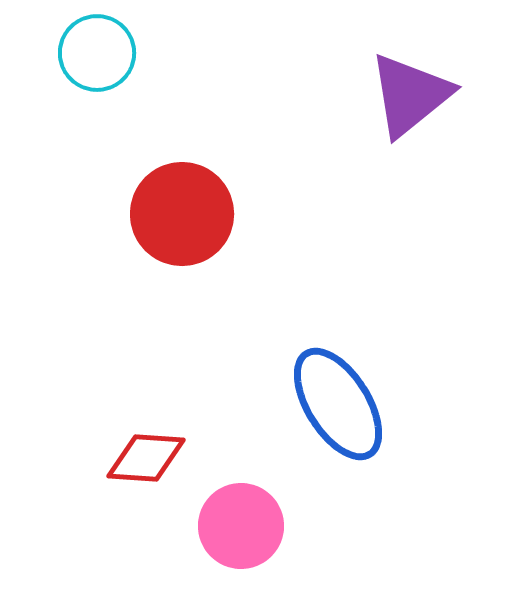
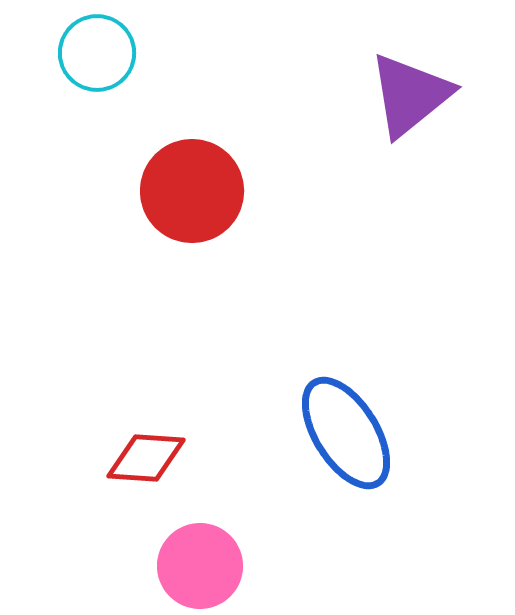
red circle: moved 10 px right, 23 px up
blue ellipse: moved 8 px right, 29 px down
pink circle: moved 41 px left, 40 px down
